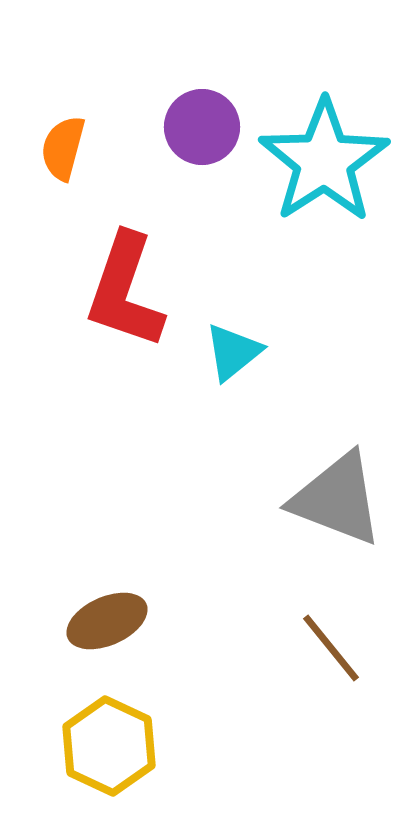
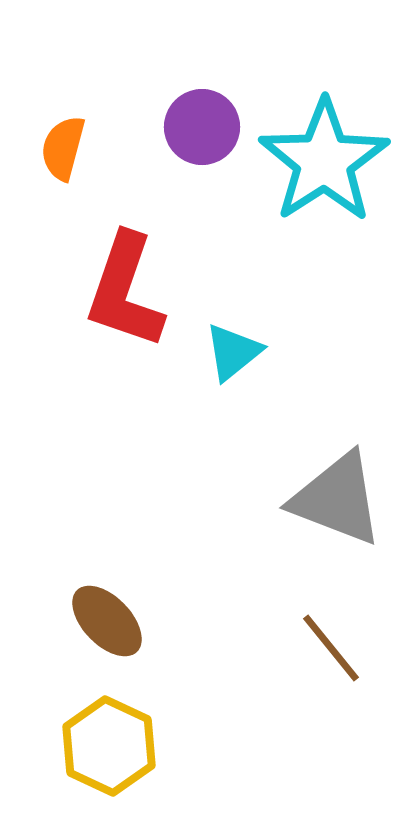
brown ellipse: rotated 70 degrees clockwise
